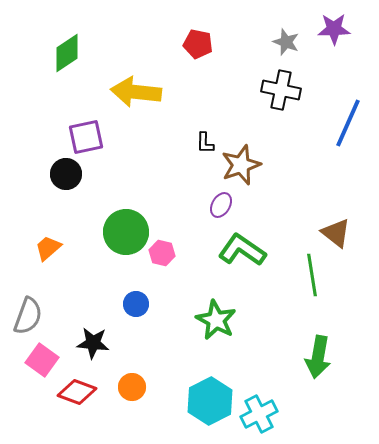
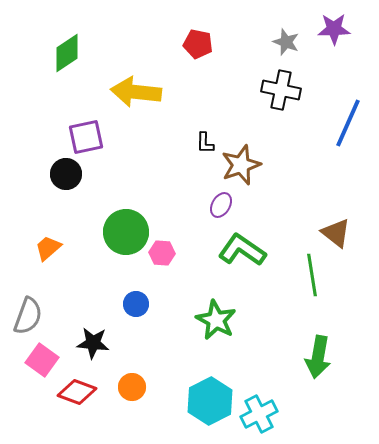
pink hexagon: rotated 10 degrees counterclockwise
